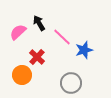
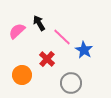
pink semicircle: moved 1 px left, 1 px up
blue star: rotated 24 degrees counterclockwise
red cross: moved 10 px right, 2 px down
